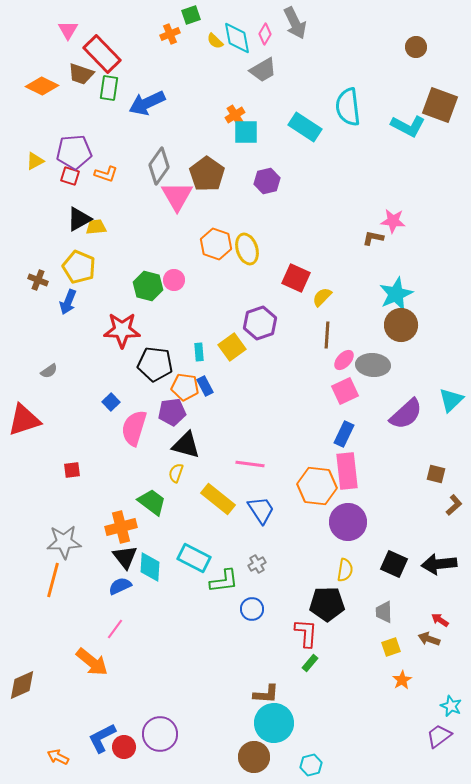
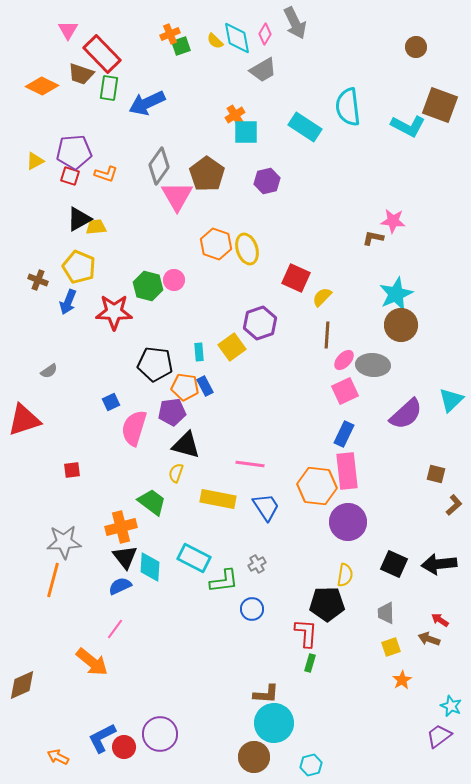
green square at (191, 15): moved 10 px left, 31 px down
red star at (122, 330): moved 8 px left, 18 px up
blue square at (111, 402): rotated 18 degrees clockwise
yellow rectangle at (218, 499): rotated 28 degrees counterclockwise
blue trapezoid at (261, 510): moved 5 px right, 3 px up
yellow semicircle at (345, 570): moved 5 px down
gray trapezoid at (384, 612): moved 2 px right, 1 px down
green rectangle at (310, 663): rotated 24 degrees counterclockwise
